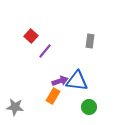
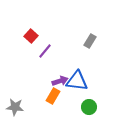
gray rectangle: rotated 24 degrees clockwise
